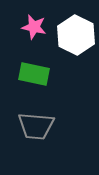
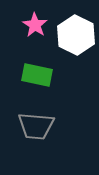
pink star: moved 1 px right, 2 px up; rotated 20 degrees clockwise
green rectangle: moved 3 px right, 1 px down
